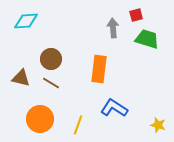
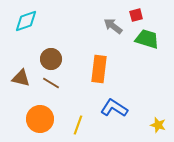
cyan diamond: rotated 15 degrees counterclockwise
gray arrow: moved 2 px up; rotated 48 degrees counterclockwise
